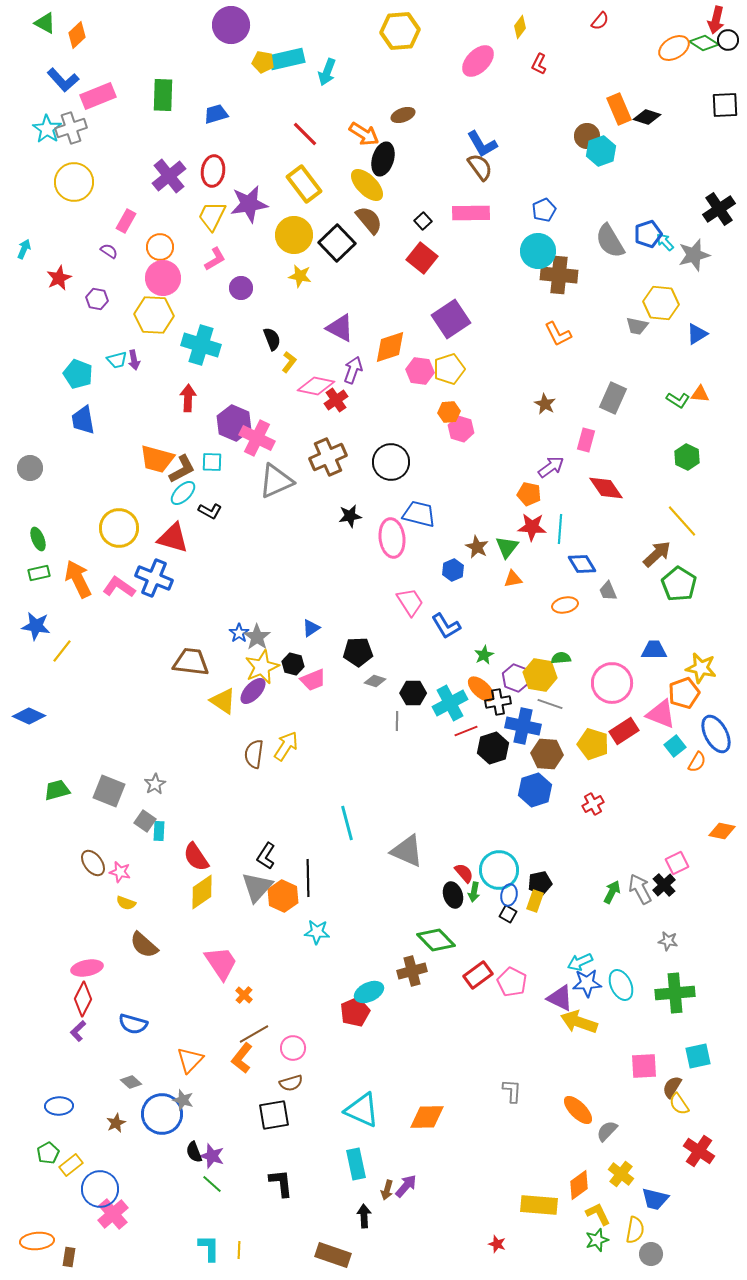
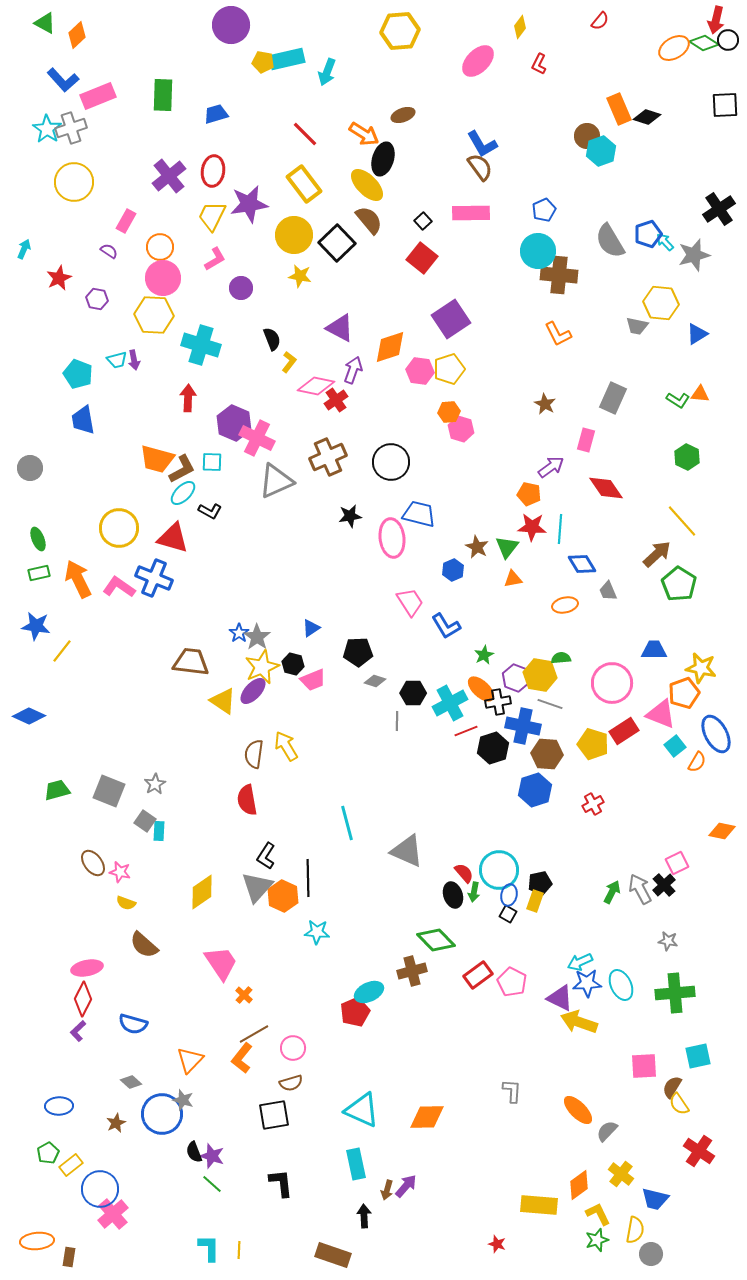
yellow arrow at (286, 746): rotated 64 degrees counterclockwise
red semicircle at (196, 857): moved 51 px right, 57 px up; rotated 24 degrees clockwise
